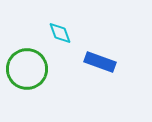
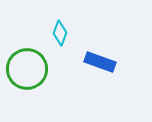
cyan diamond: rotated 40 degrees clockwise
